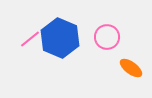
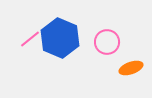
pink circle: moved 5 px down
orange ellipse: rotated 55 degrees counterclockwise
